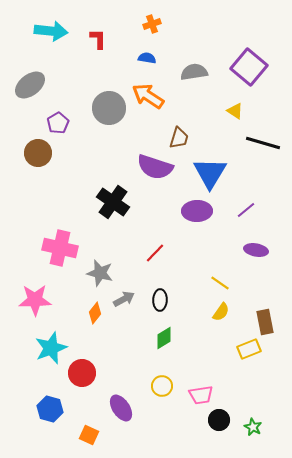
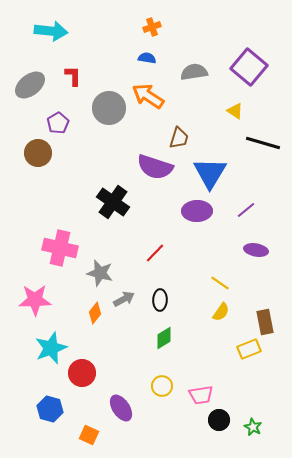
orange cross at (152, 24): moved 3 px down
red L-shape at (98, 39): moved 25 px left, 37 px down
